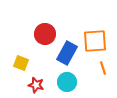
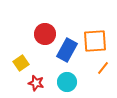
blue rectangle: moved 3 px up
yellow square: rotated 35 degrees clockwise
orange line: rotated 56 degrees clockwise
red star: moved 2 px up
